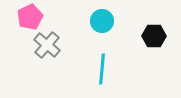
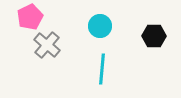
cyan circle: moved 2 px left, 5 px down
